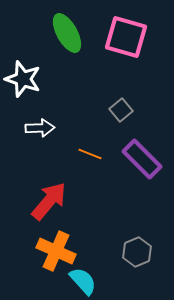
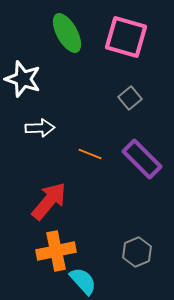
gray square: moved 9 px right, 12 px up
orange cross: rotated 36 degrees counterclockwise
